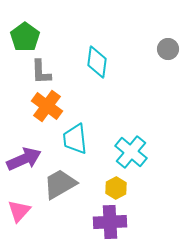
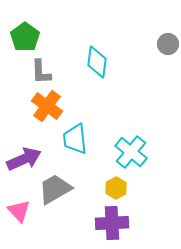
gray circle: moved 5 px up
gray trapezoid: moved 5 px left, 5 px down
pink triangle: rotated 25 degrees counterclockwise
purple cross: moved 2 px right, 1 px down
